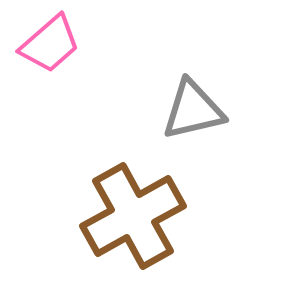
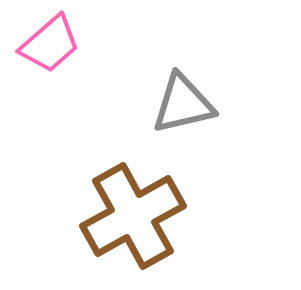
gray triangle: moved 10 px left, 6 px up
